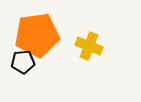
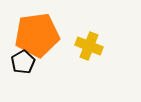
black pentagon: rotated 25 degrees counterclockwise
